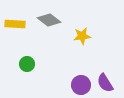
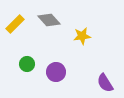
gray diamond: rotated 10 degrees clockwise
yellow rectangle: rotated 48 degrees counterclockwise
purple circle: moved 25 px left, 13 px up
